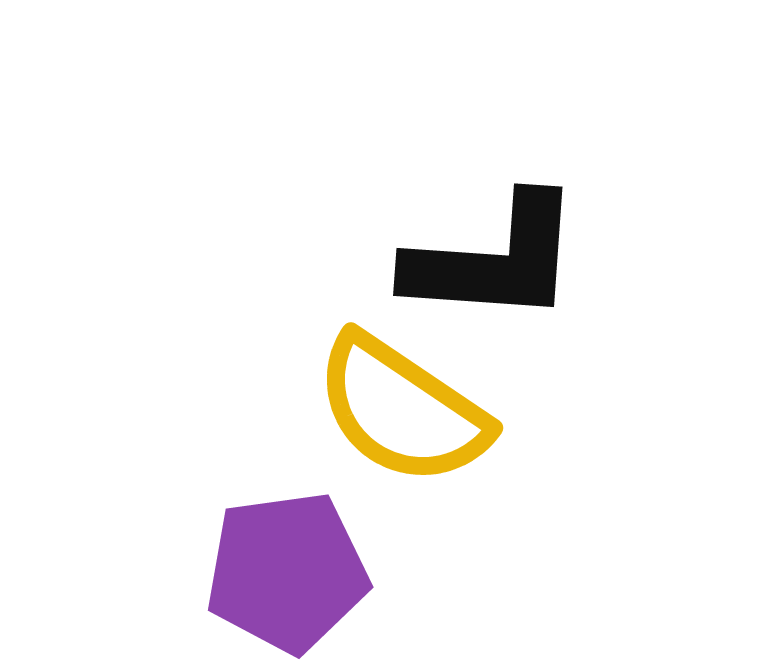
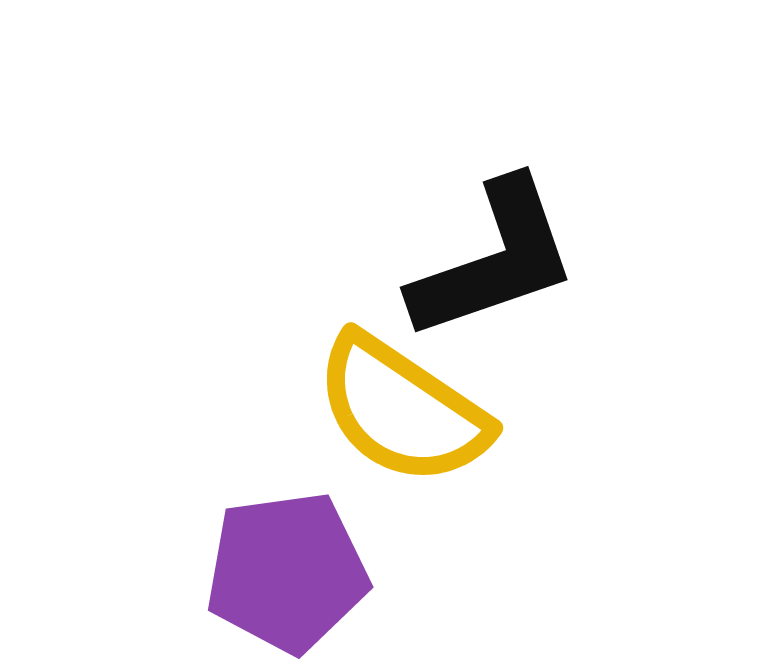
black L-shape: rotated 23 degrees counterclockwise
